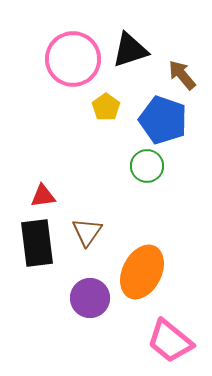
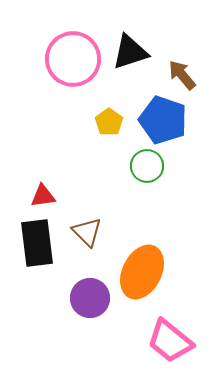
black triangle: moved 2 px down
yellow pentagon: moved 3 px right, 15 px down
brown triangle: rotated 20 degrees counterclockwise
